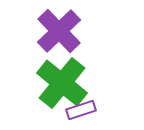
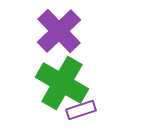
green cross: rotated 9 degrees counterclockwise
